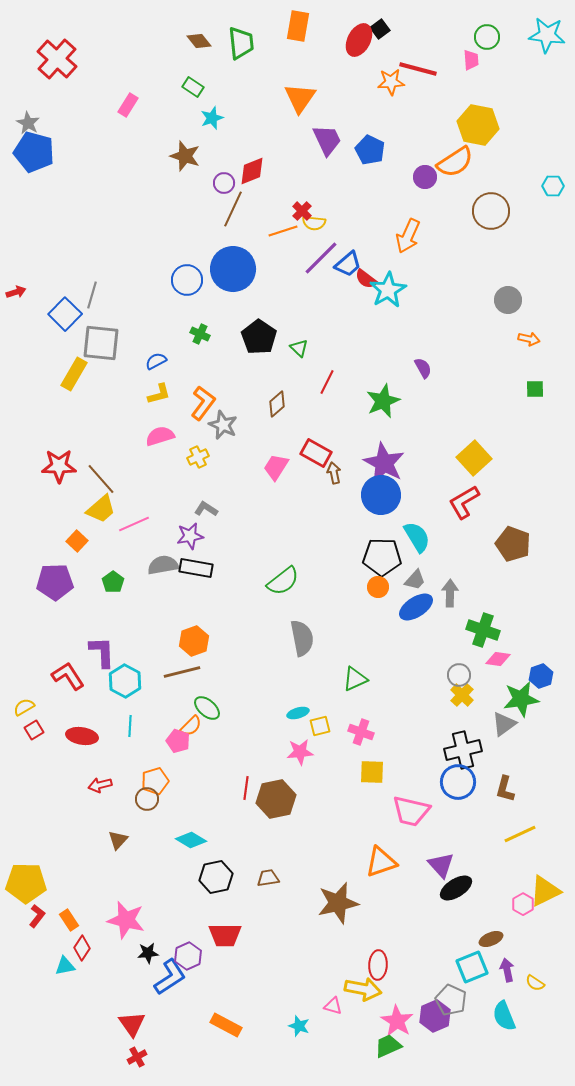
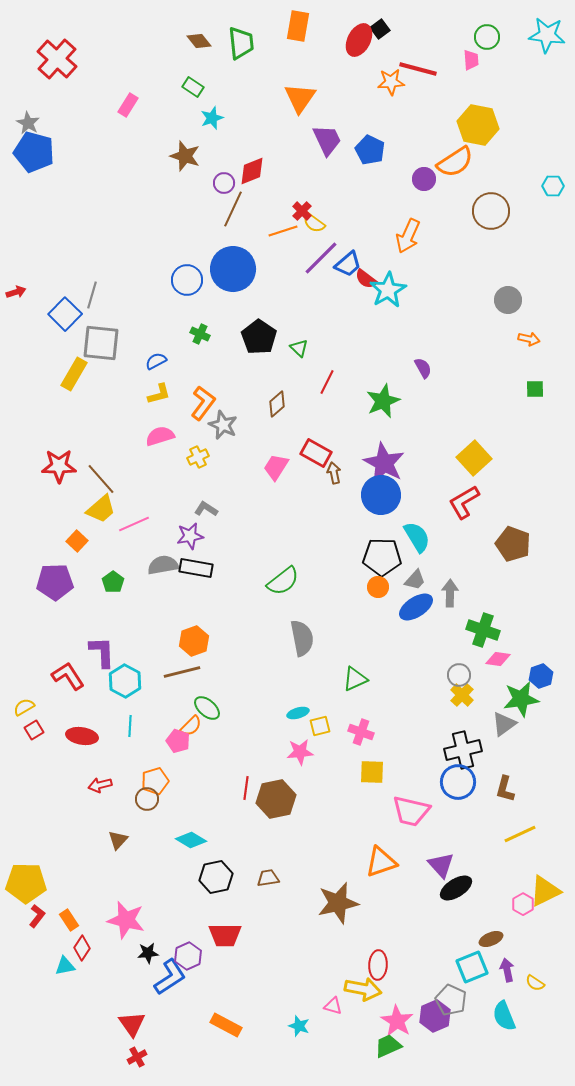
purple circle at (425, 177): moved 1 px left, 2 px down
yellow semicircle at (314, 223): rotated 30 degrees clockwise
